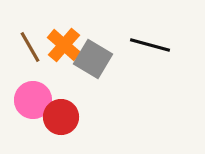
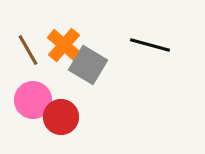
brown line: moved 2 px left, 3 px down
gray square: moved 5 px left, 6 px down
